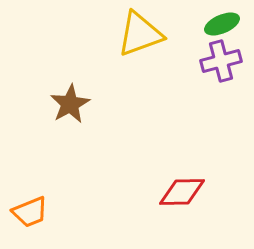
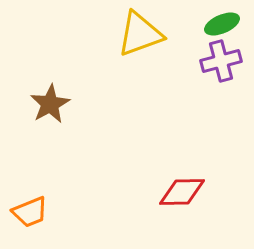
brown star: moved 20 px left
